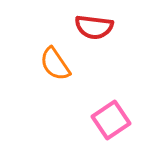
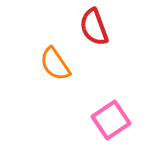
red semicircle: rotated 63 degrees clockwise
